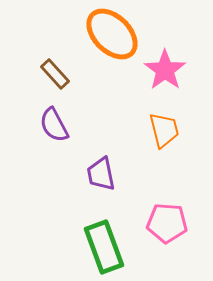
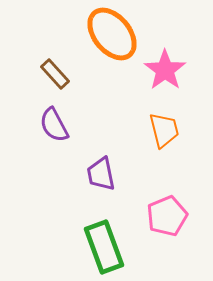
orange ellipse: rotated 6 degrees clockwise
pink pentagon: moved 7 px up; rotated 27 degrees counterclockwise
